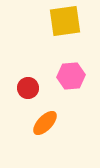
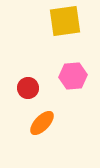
pink hexagon: moved 2 px right
orange ellipse: moved 3 px left
